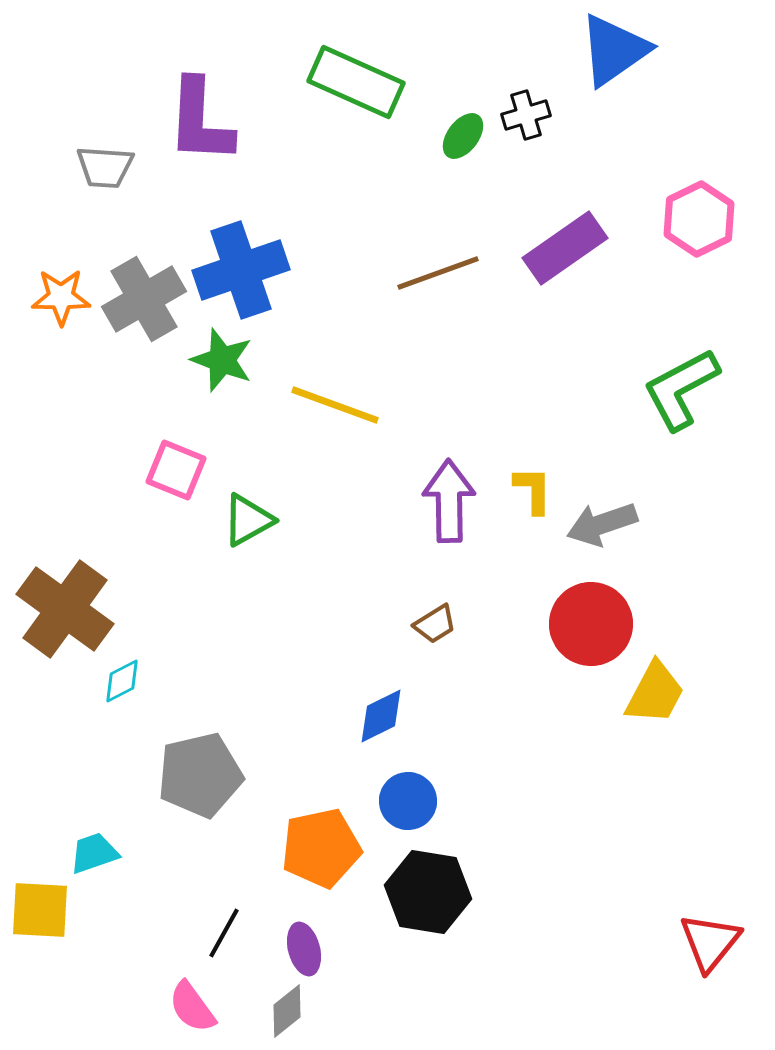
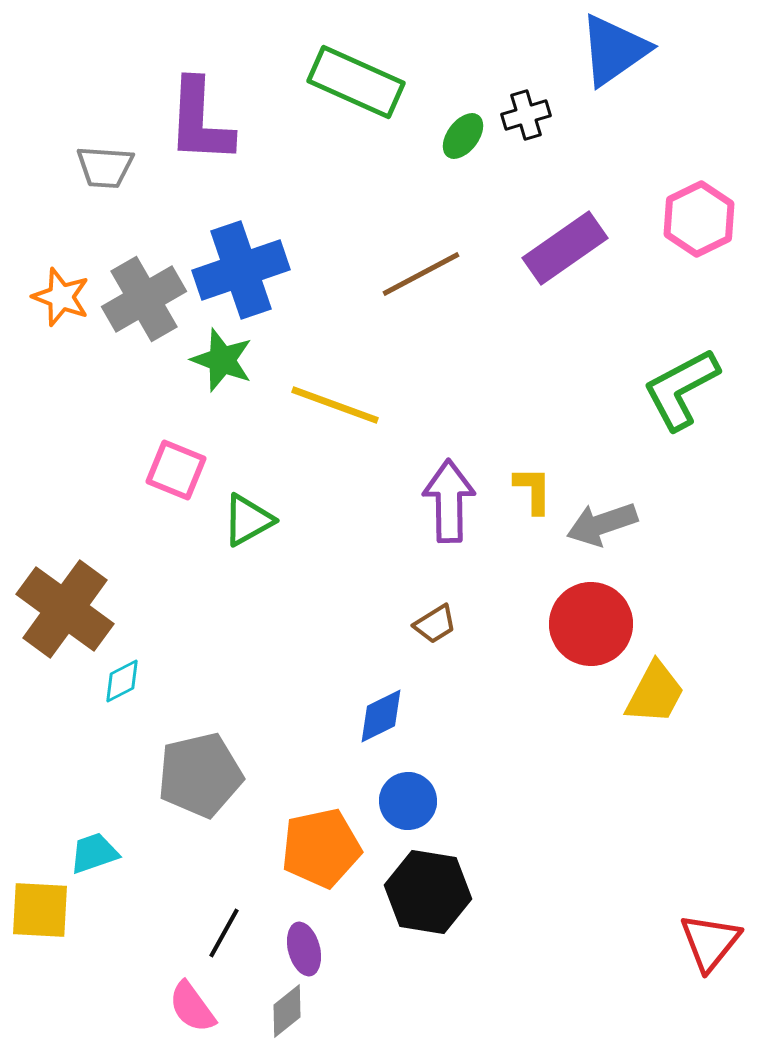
brown line: moved 17 px left, 1 px down; rotated 8 degrees counterclockwise
orange star: rotated 20 degrees clockwise
